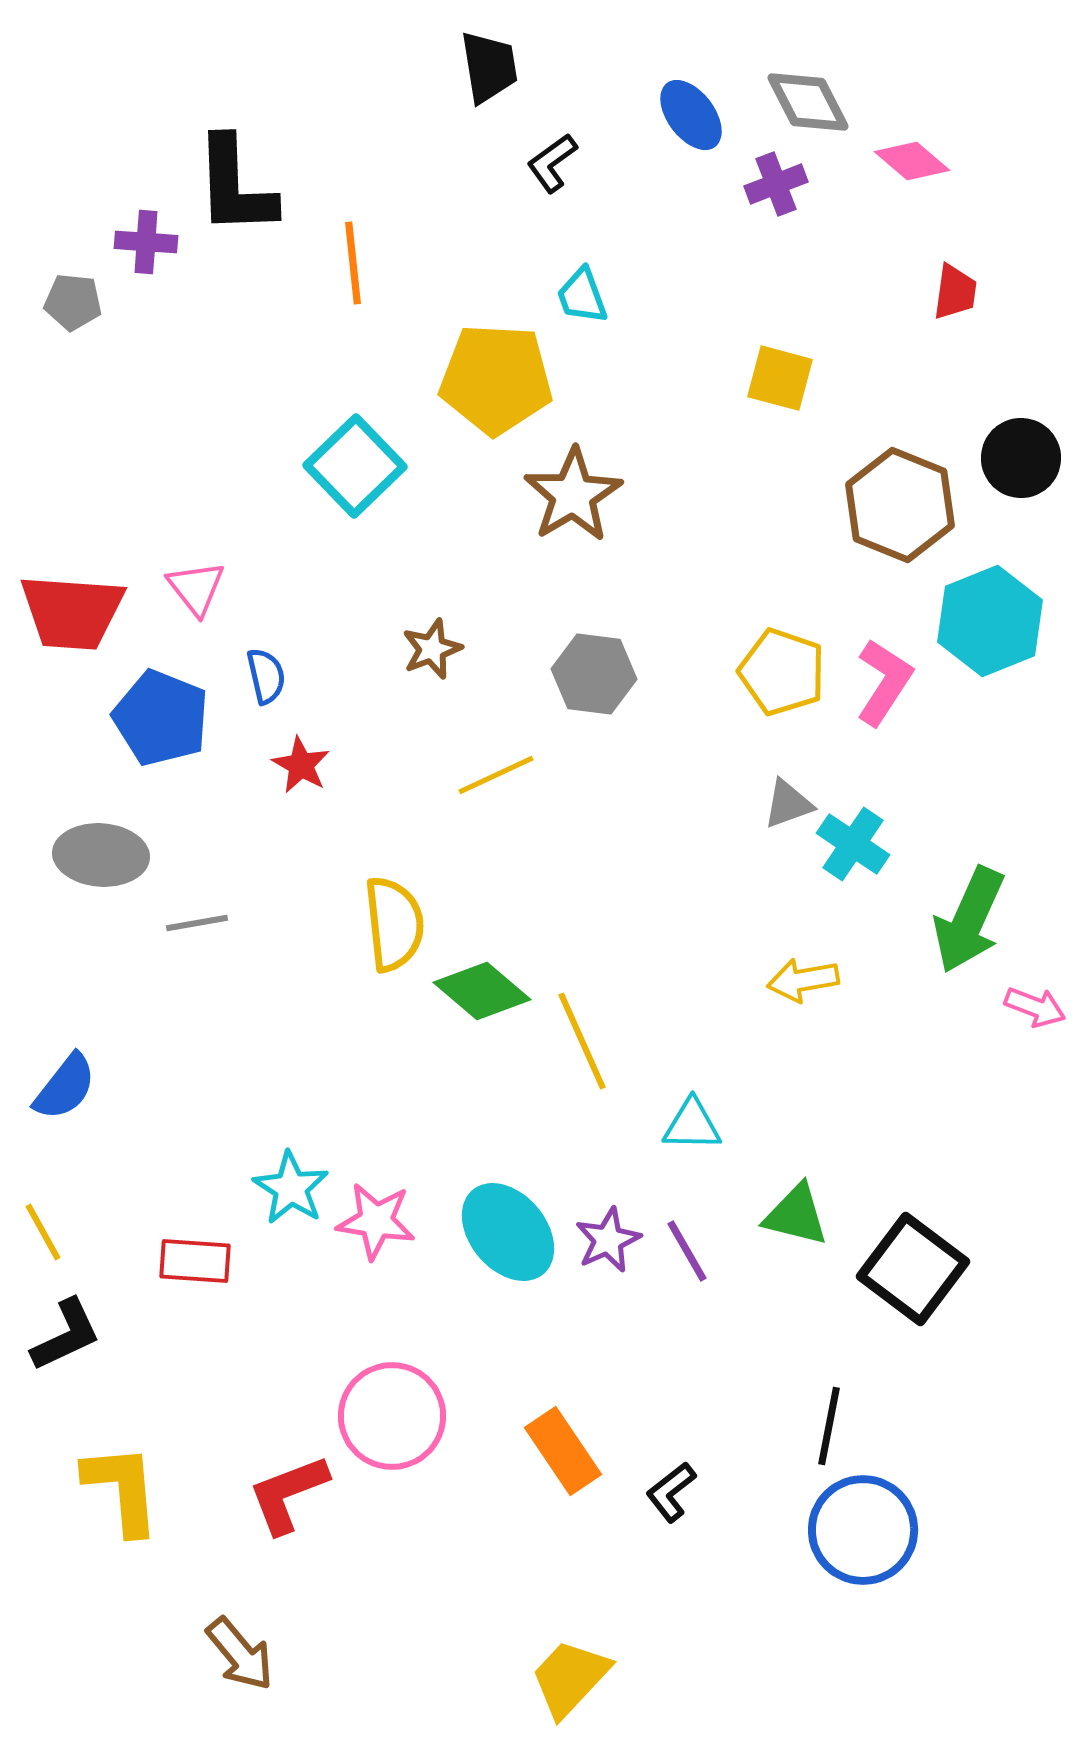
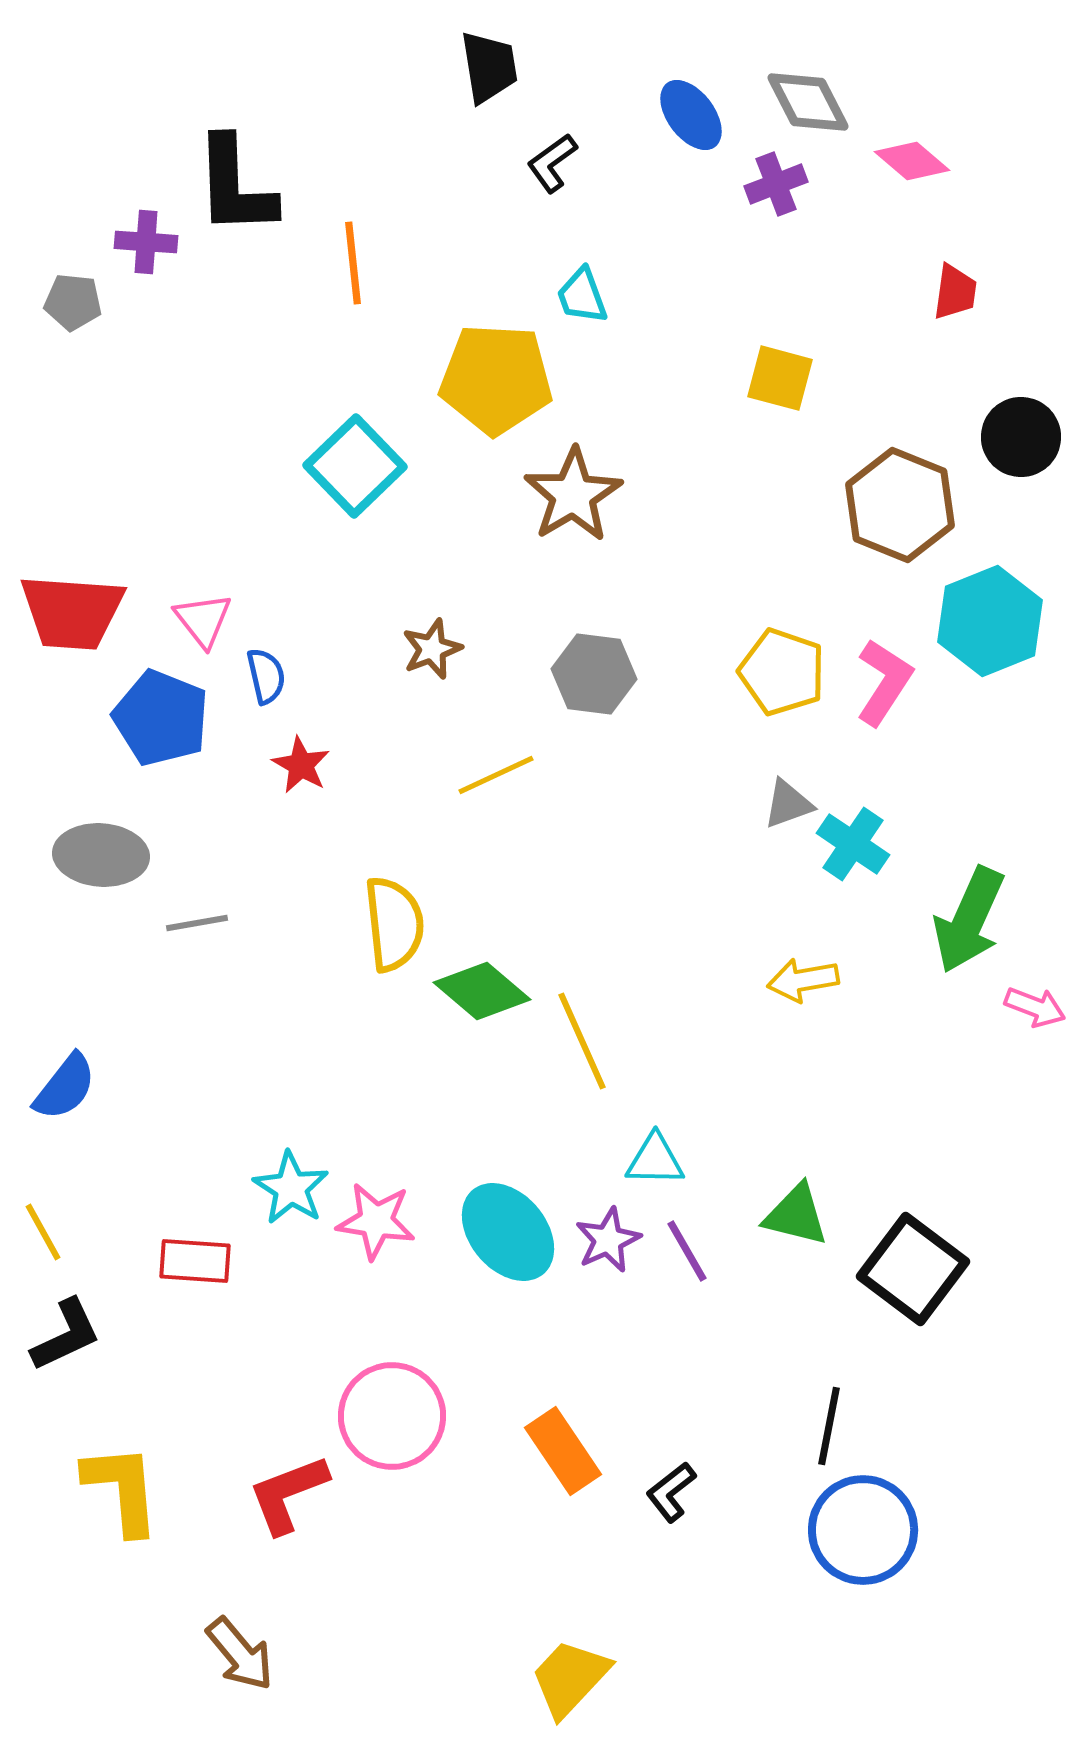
black circle at (1021, 458): moved 21 px up
pink triangle at (196, 588): moved 7 px right, 32 px down
cyan triangle at (692, 1125): moved 37 px left, 35 px down
